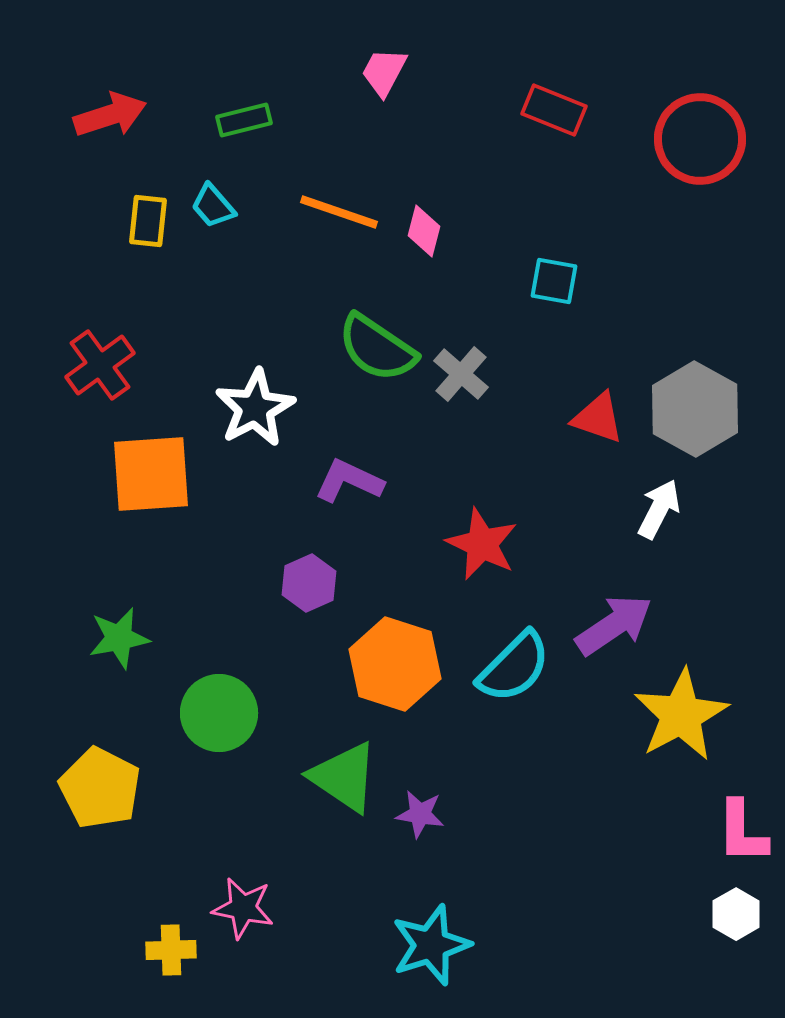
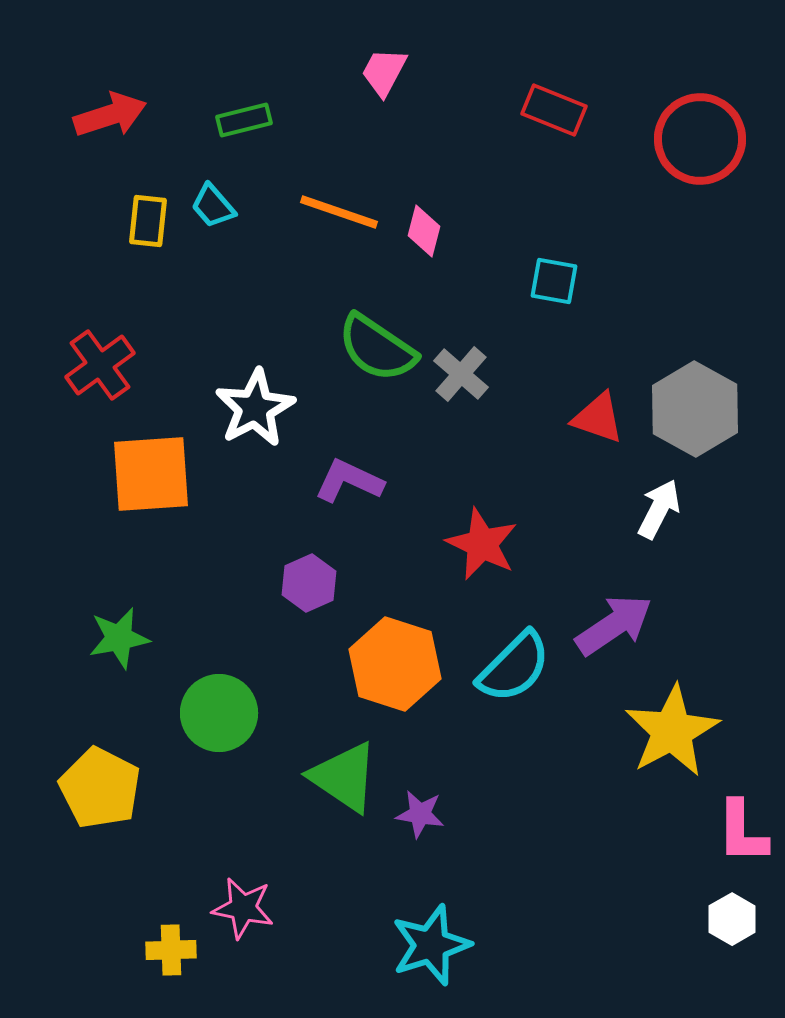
yellow star: moved 9 px left, 16 px down
white hexagon: moved 4 px left, 5 px down
